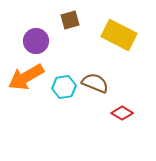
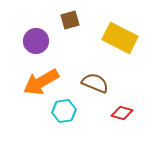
yellow rectangle: moved 1 px right, 3 px down
orange arrow: moved 15 px right, 5 px down
cyan hexagon: moved 24 px down
red diamond: rotated 15 degrees counterclockwise
